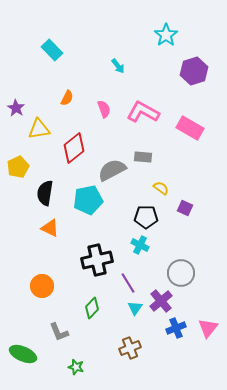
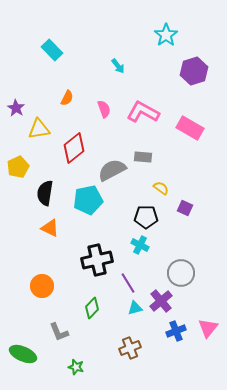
cyan triangle: rotated 42 degrees clockwise
blue cross: moved 3 px down
